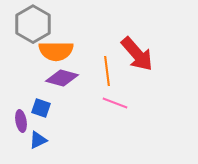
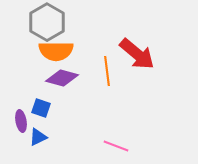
gray hexagon: moved 14 px right, 2 px up
red arrow: rotated 9 degrees counterclockwise
pink line: moved 1 px right, 43 px down
blue triangle: moved 3 px up
